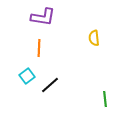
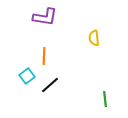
purple L-shape: moved 2 px right
orange line: moved 5 px right, 8 px down
